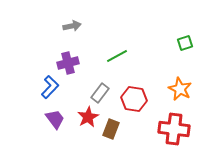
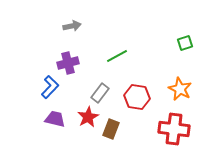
red hexagon: moved 3 px right, 2 px up
purple trapezoid: rotated 40 degrees counterclockwise
